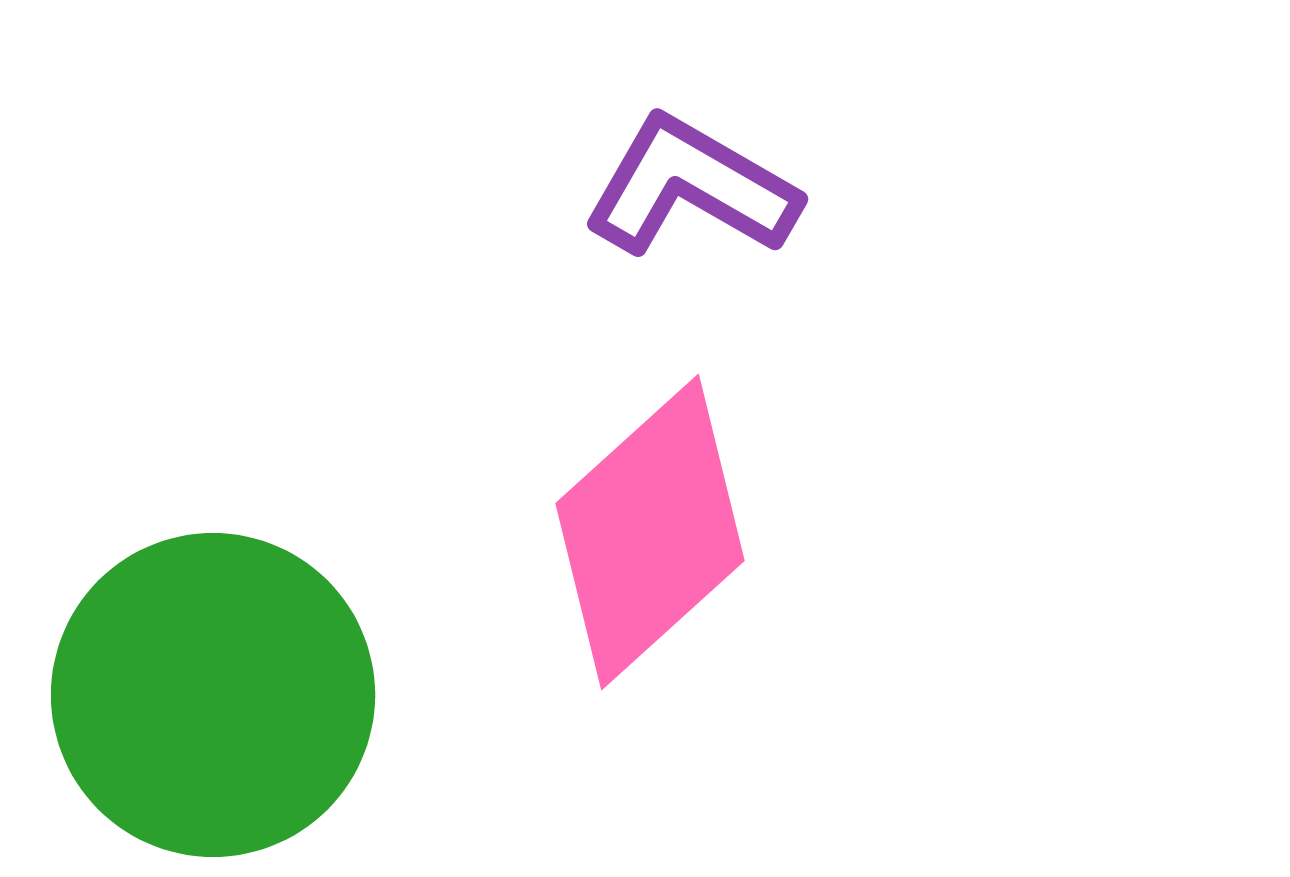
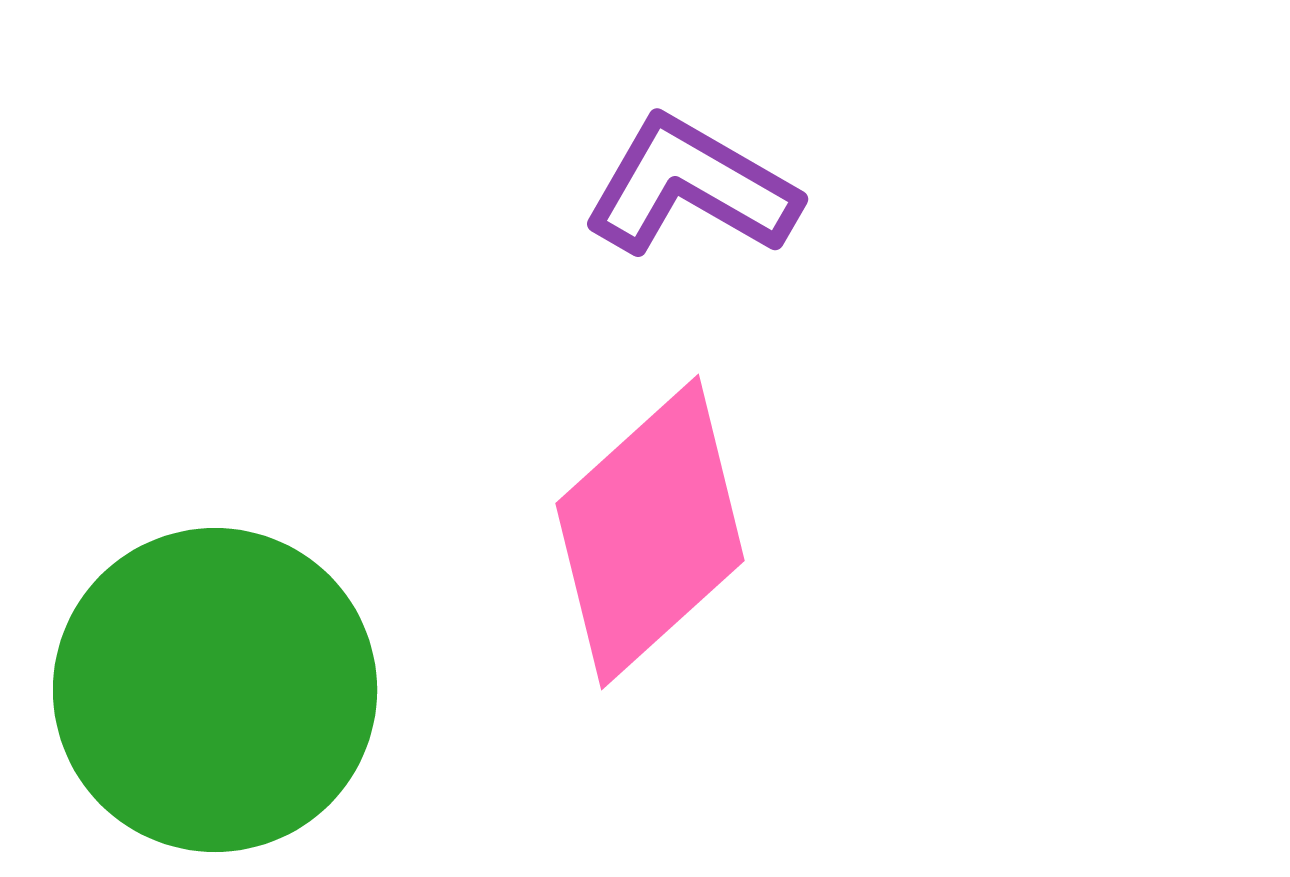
green circle: moved 2 px right, 5 px up
